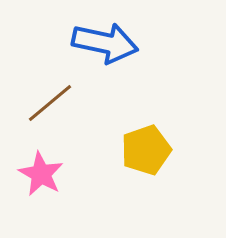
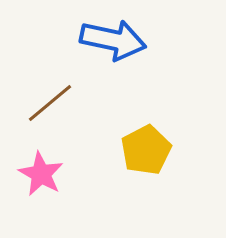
blue arrow: moved 8 px right, 3 px up
yellow pentagon: rotated 9 degrees counterclockwise
